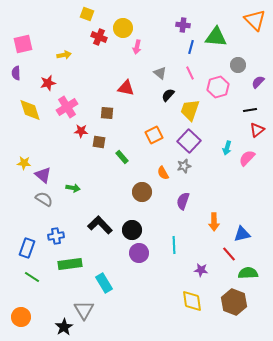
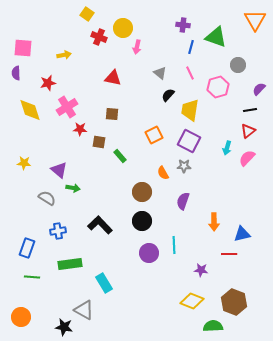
yellow square at (87, 14): rotated 16 degrees clockwise
orange triangle at (255, 20): rotated 15 degrees clockwise
green triangle at (216, 37): rotated 15 degrees clockwise
pink square at (23, 44): moved 4 px down; rotated 18 degrees clockwise
purple semicircle at (258, 82): moved 1 px right, 7 px down
red triangle at (126, 88): moved 13 px left, 10 px up
yellow trapezoid at (190, 110): rotated 10 degrees counterclockwise
brown square at (107, 113): moved 5 px right, 1 px down
red triangle at (257, 130): moved 9 px left, 1 px down
red star at (81, 131): moved 1 px left, 2 px up
purple square at (189, 141): rotated 15 degrees counterclockwise
green rectangle at (122, 157): moved 2 px left, 1 px up
gray star at (184, 166): rotated 16 degrees clockwise
purple triangle at (43, 175): moved 16 px right, 5 px up
gray semicircle at (44, 199): moved 3 px right, 1 px up
black circle at (132, 230): moved 10 px right, 9 px up
blue cross at (56, 236): moved 2 px right, 5 px up
purple circle at (139, 253): moved 10 px right
red line at (229, 254): rotated 49 degrees counterclockwise
green semicircle at (248, 273): moved 35 px left, 53 px down
green line at (32, 277): rotated 28 degrees counterclockwise
yellow diamond at (192, 301): rotated 60 degrees counterclockwise
gray triangle at (84, 310): rotated 30 degrees counterclockwise
black star at (64, 327): rotated 30 degrees counterclockwise
